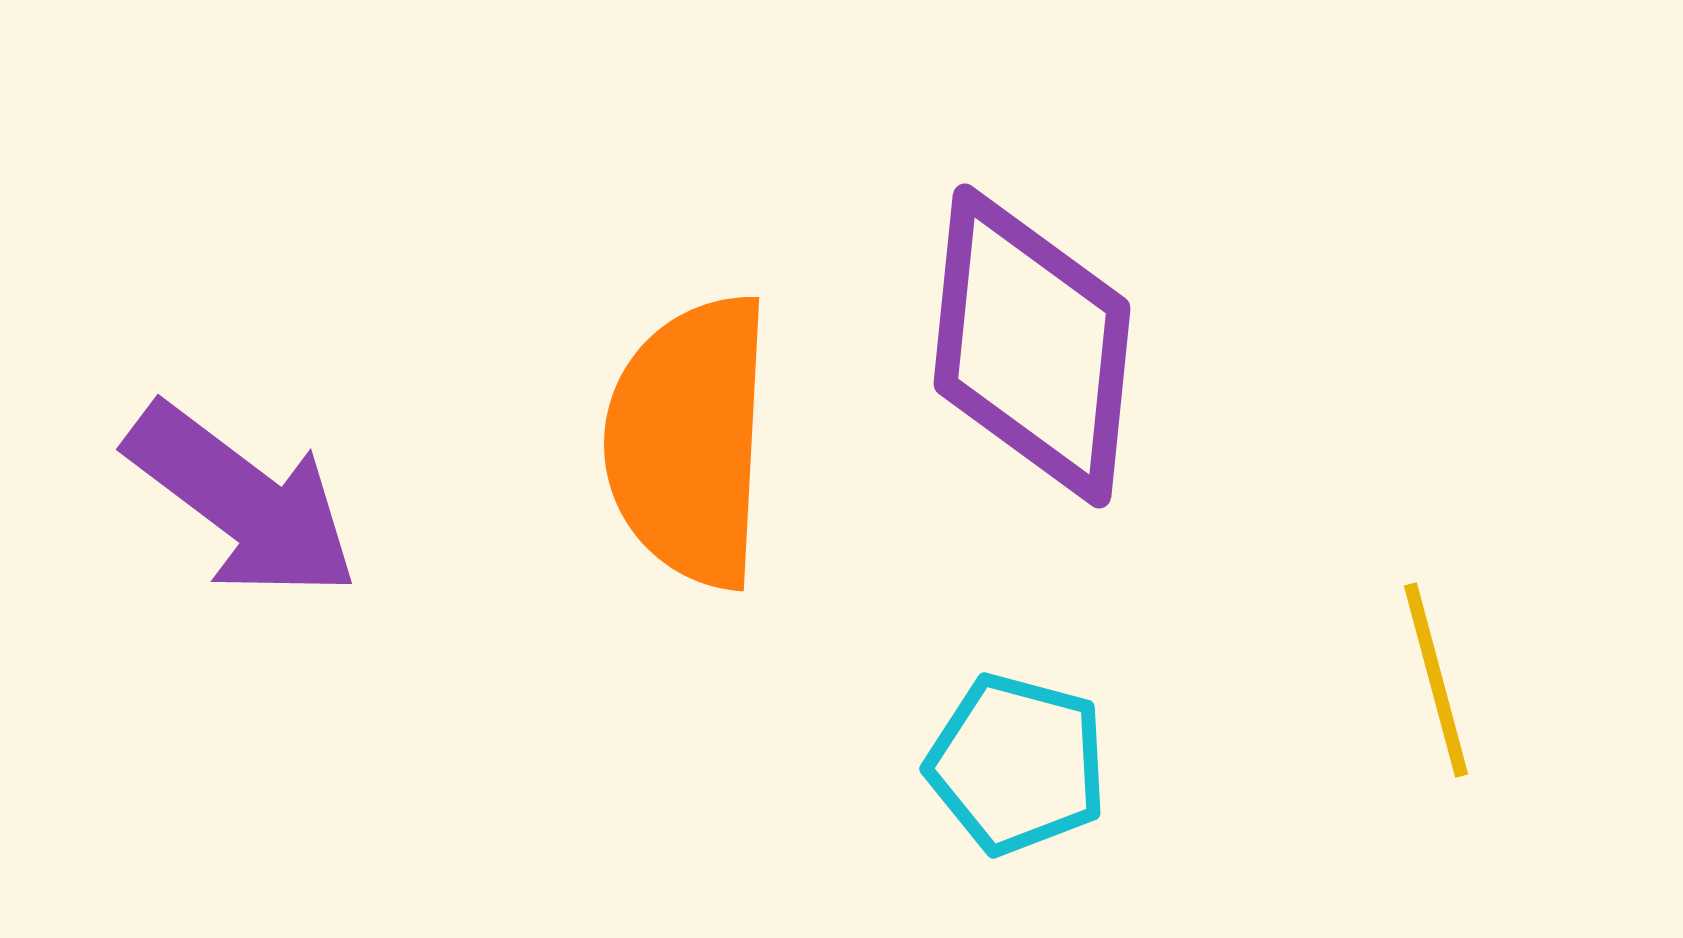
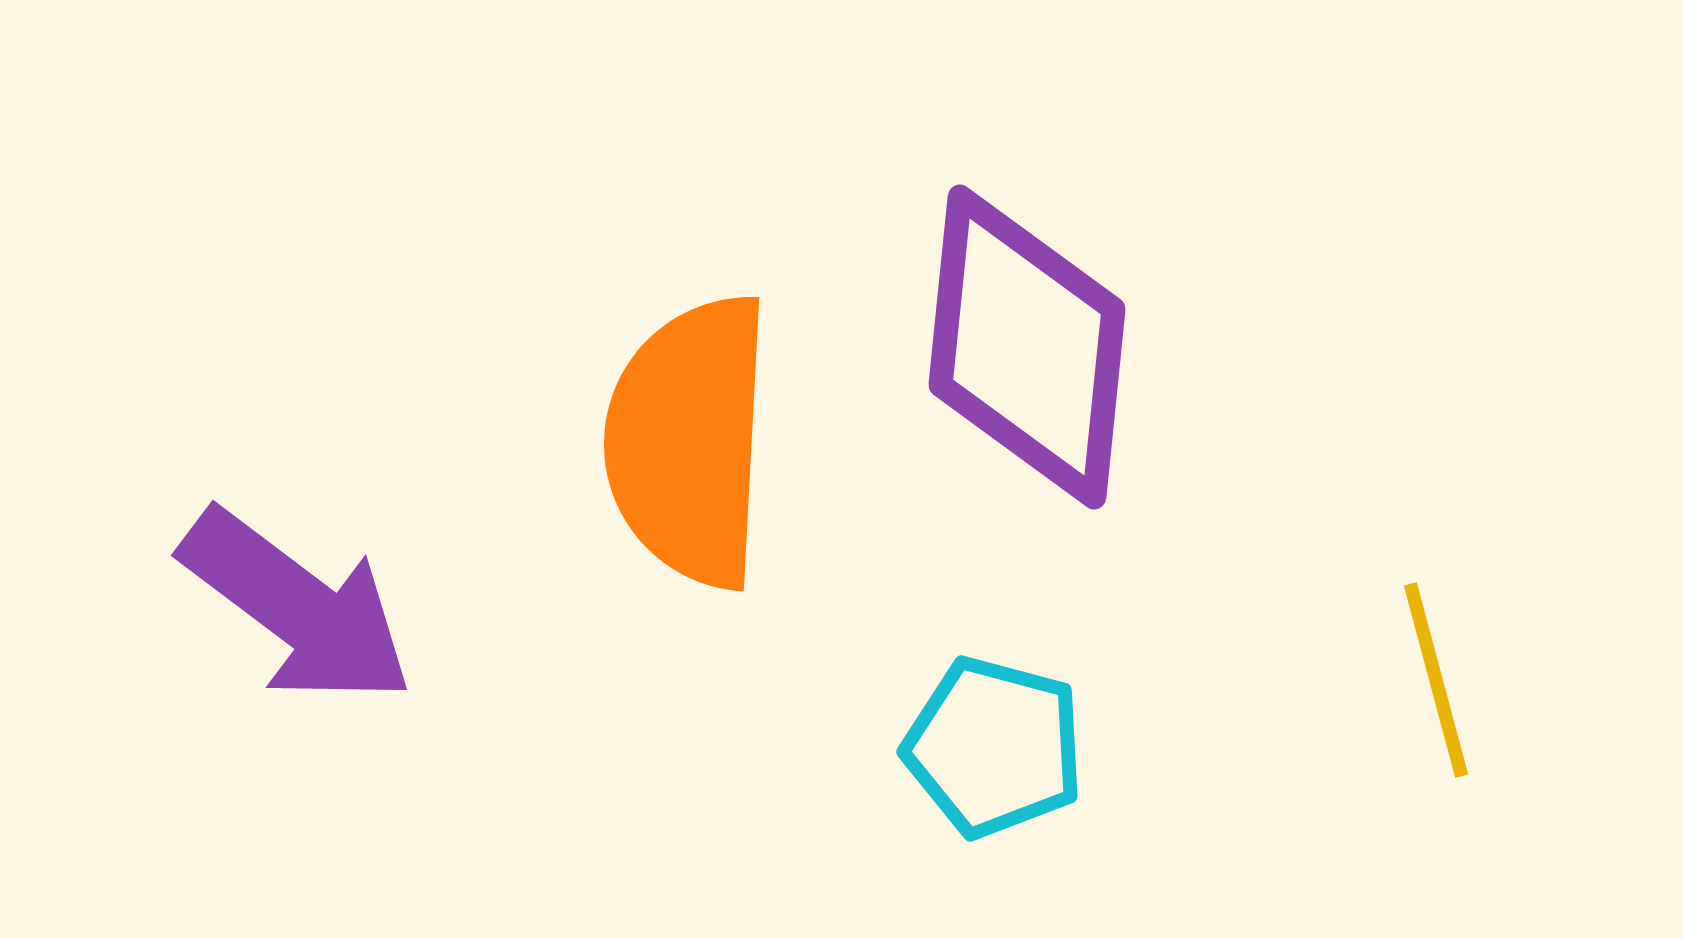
purple diamond: moved 5 px left, 1 px down
purple arrow: moved 55 px right, 106 px down
cyan pentagon: moved 23 px left, 17 px up
